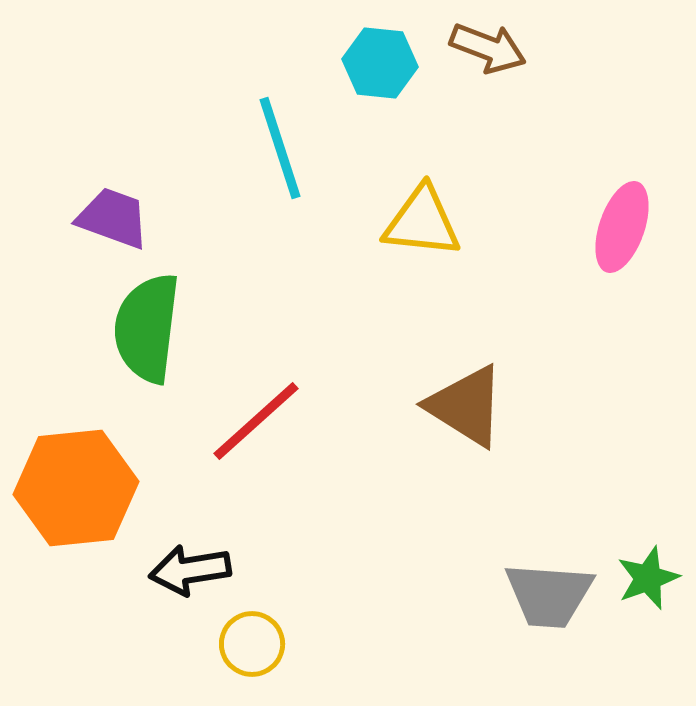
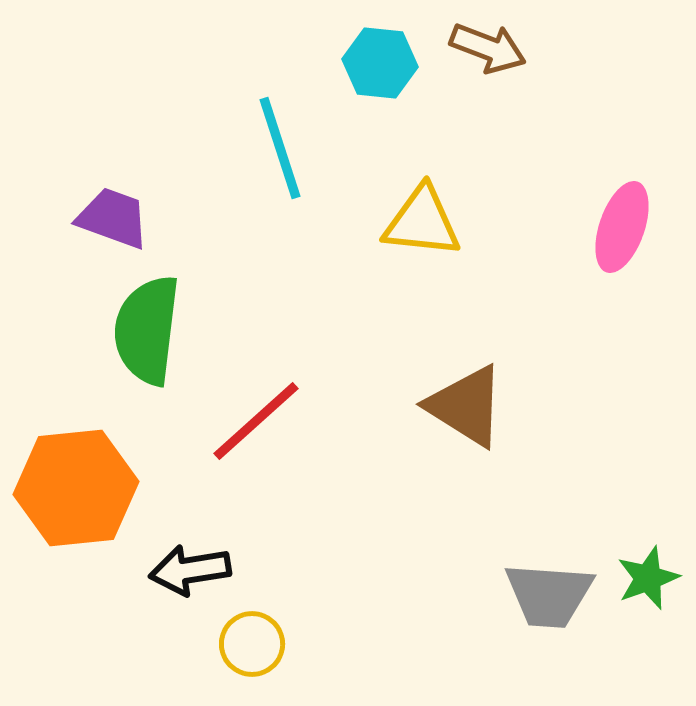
green semicircle: moved 2 px down
